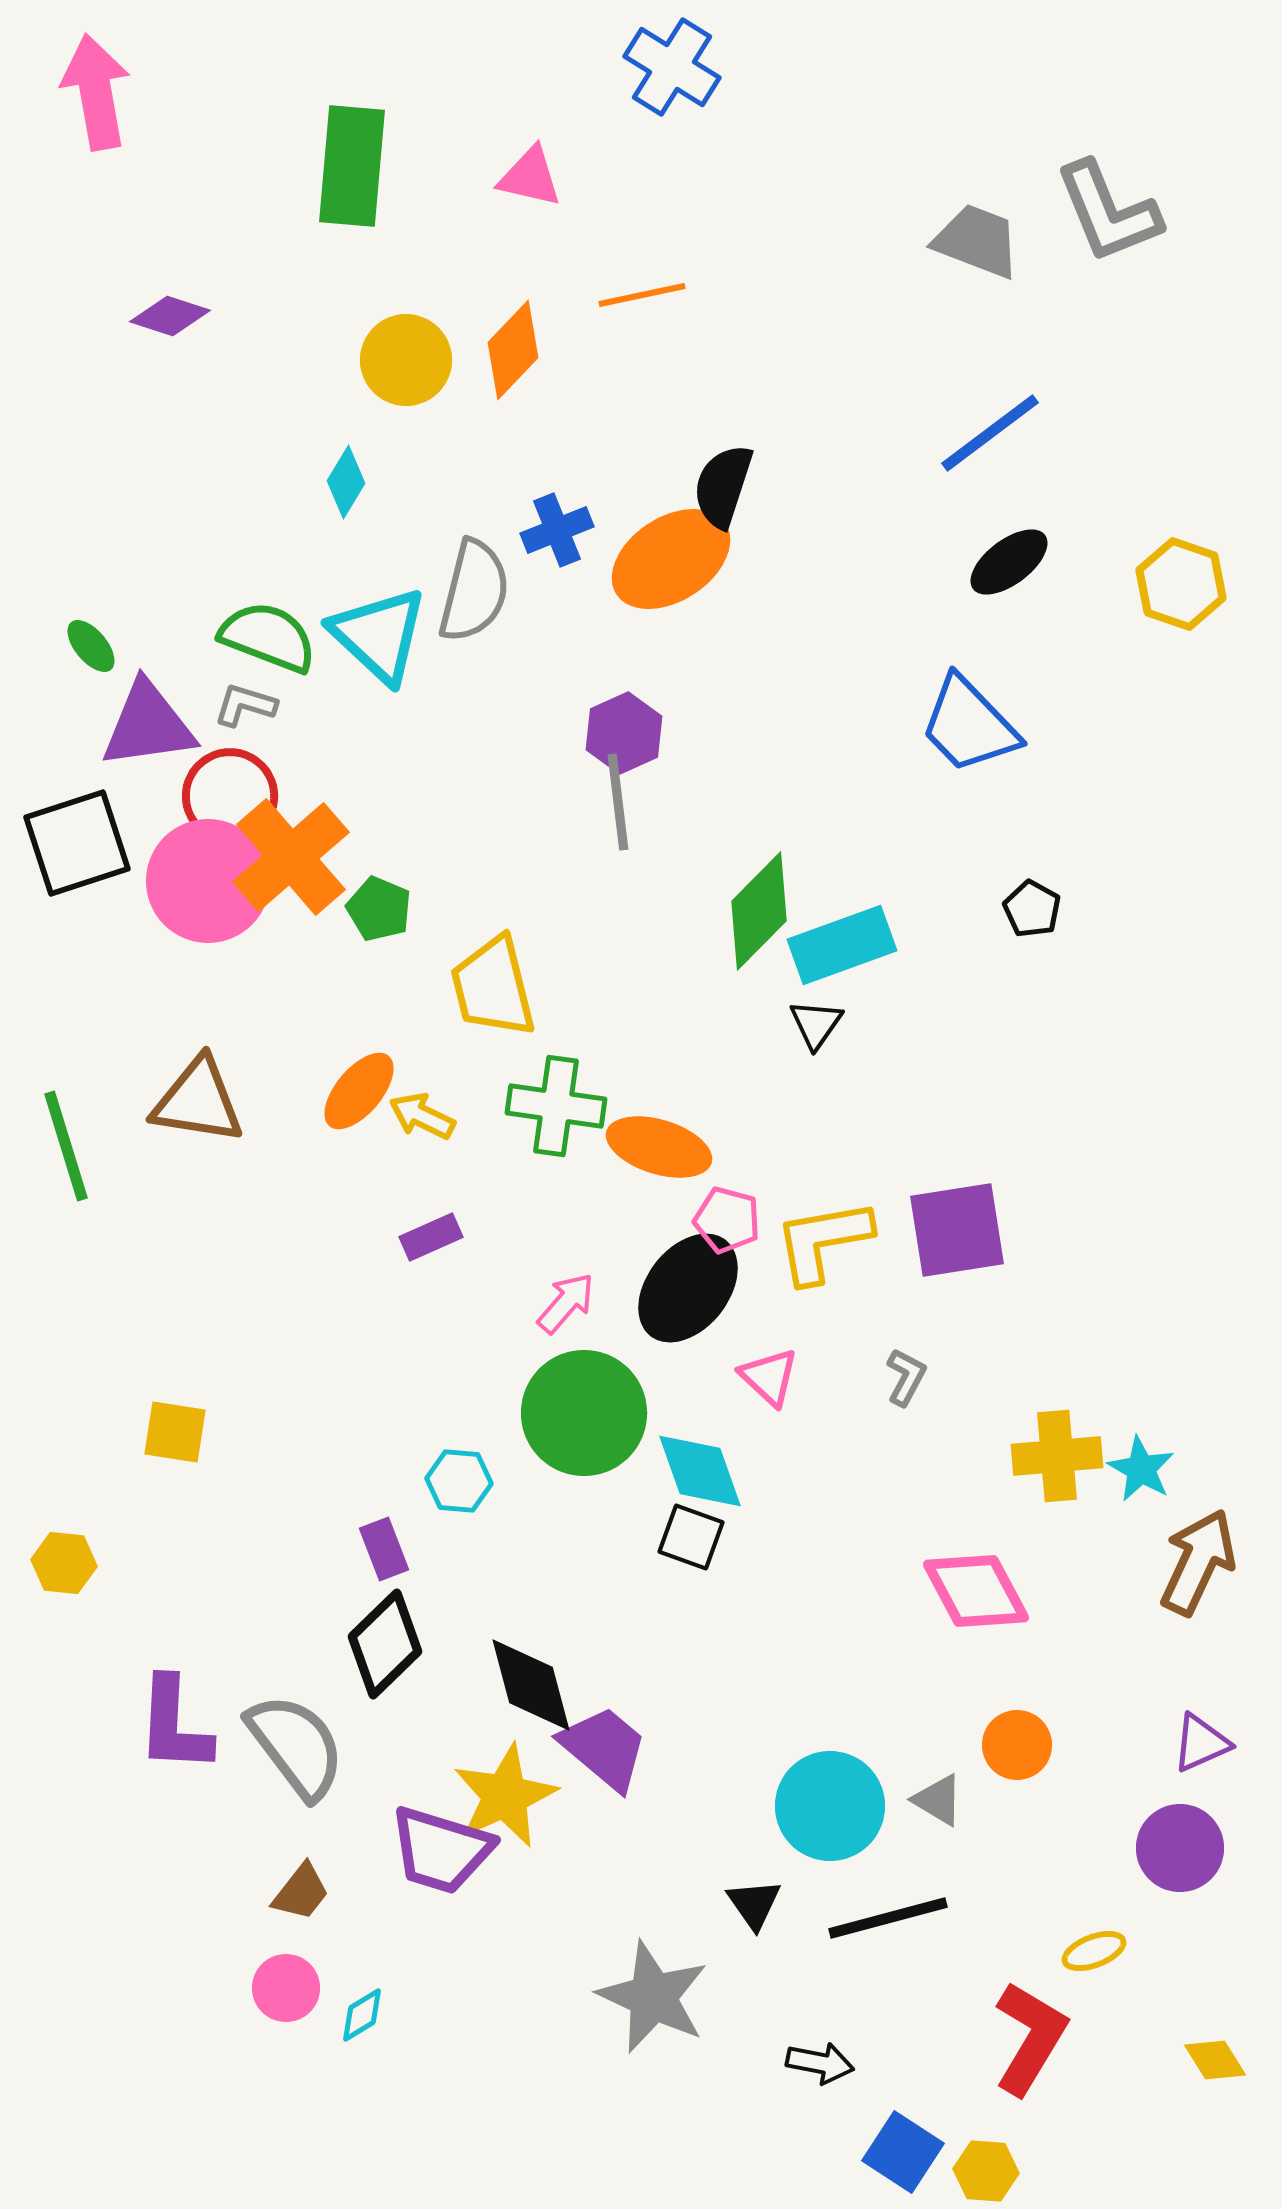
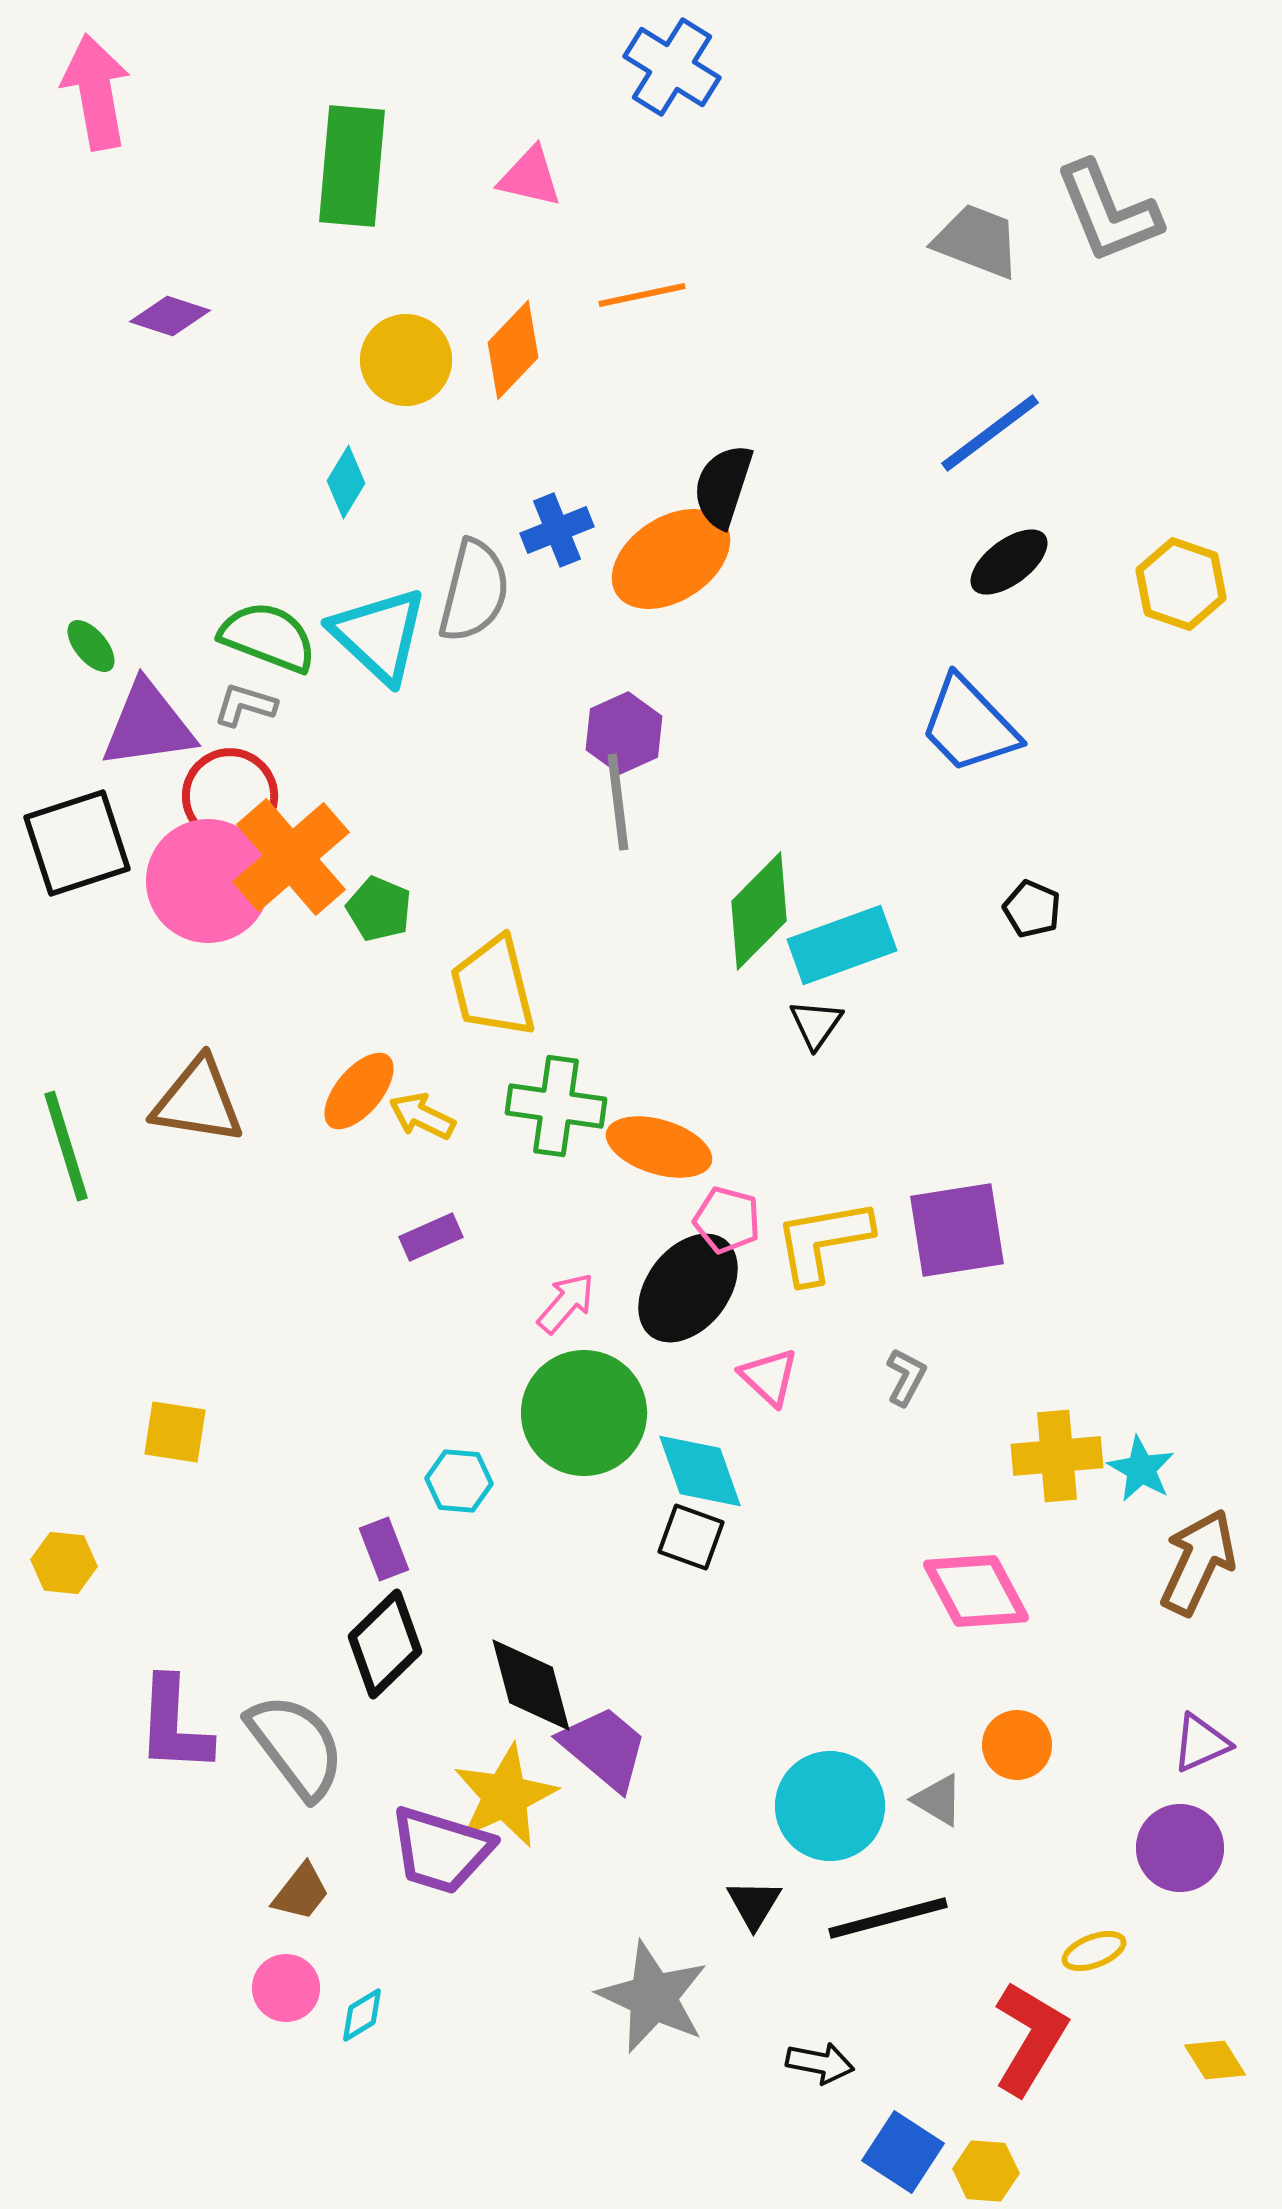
black pentagon at (1032, 909): rotated 6 degrees counterclockwise
black triangle at (754, 1904): rotated 6 degrees clockwise
